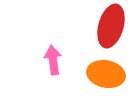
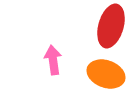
orange ellipse: rotated 9 degrees clockwise
